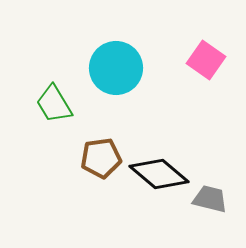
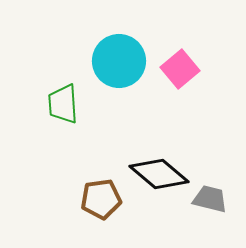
pink square: moved 26 px left, 9 px down; rotated 15 degrees clockwise
cyan circle: moved 3 px right, 7 px up
green trapezoid: moved 9 px right; rotated 27 degrees clockwise
brown pentagon: moved 41 px down
